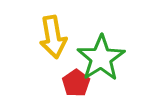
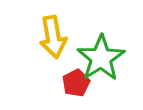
red pentagon: rotated 8 degrees clockwise
